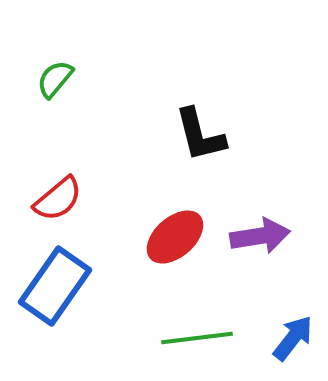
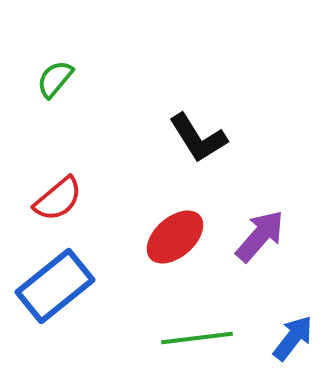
black L-shape: moved 2 px left, 3 px down; rotated 18 degrees counterclockwise
purple arrow: rotated 40 degrees counterclockwise
blue rectangle: rotated 16 degrees clockwise
